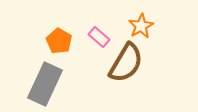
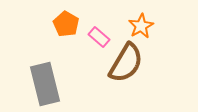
orange pentagon: moved 7 px right, 17 px up
gray rectangle: rotated 39 degrees counterclockwise
